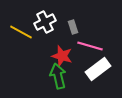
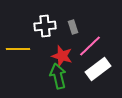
white cross: moved 4 px down; rotated 20 degrees clockwise
yellow line: moved 3 px left, 17 px down; rotated 30 degrees counterclockwise
pink line: rotated 60 degrees counterclockwise
